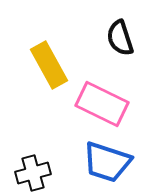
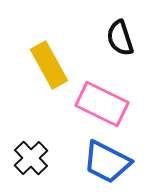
blue trapezoid: rotated 9 degrees clockwise
black cross: moved 2 px left, 15 px up; rotated 28 degrees counterclockwise
